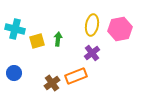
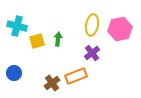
cyan cross: moved 2 px right, 3 px up
